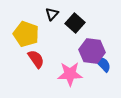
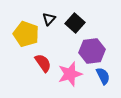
black triangle: moved 3 px left, 5 px down
purple hexagon: rotated 15 degrees counterclockwise
red semicircle: moved 7 px right, 4 px down
blue semicircle: moved 12 px down; rotated 18 degrees clockwise
pink star: rotated 15 degrees counterclockwise
